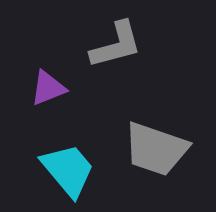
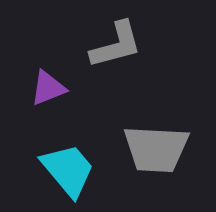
gray trapezoid: rotated 16 degrees counterclockwise
